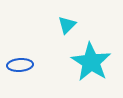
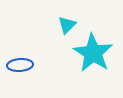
cyan star: moved 2 px right, 9 px up
